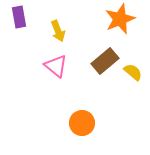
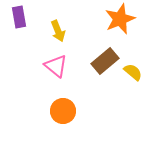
orange circle: moved 19 px left, 12 px up
